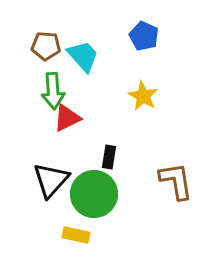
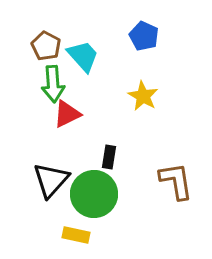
brown pentagon: rotated 24 degrees clockwise
green arrow: moved 7 px up
red triangle: moved 4 px up
